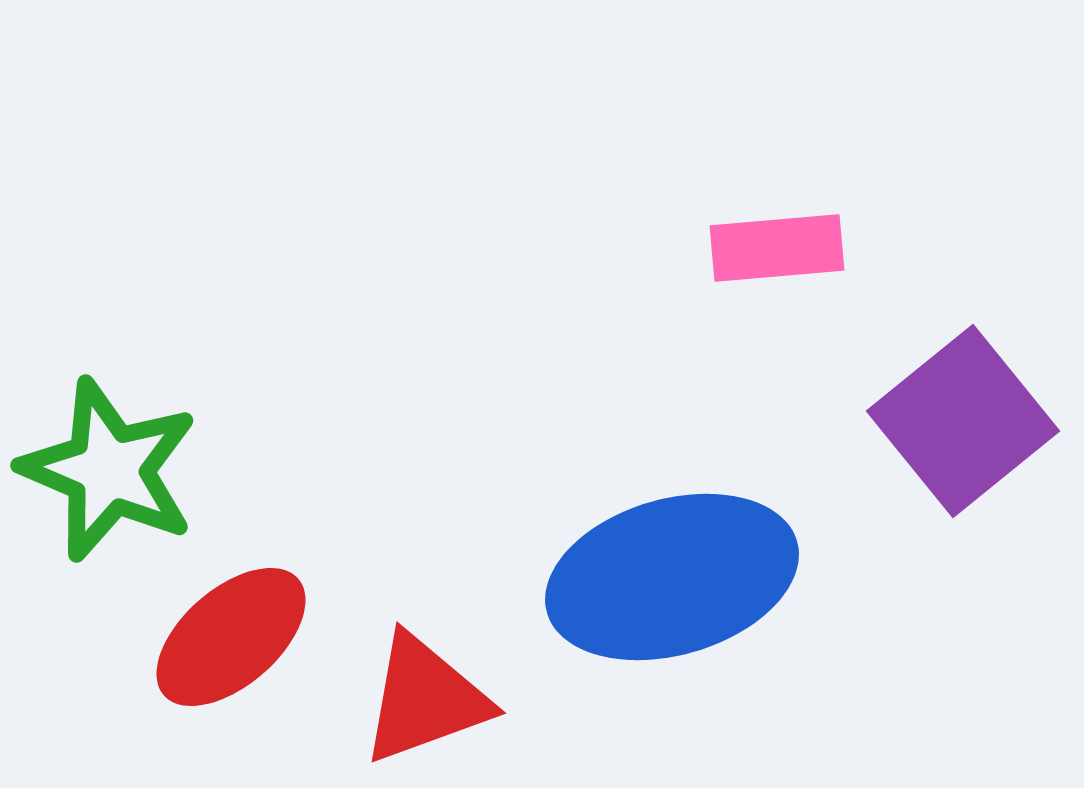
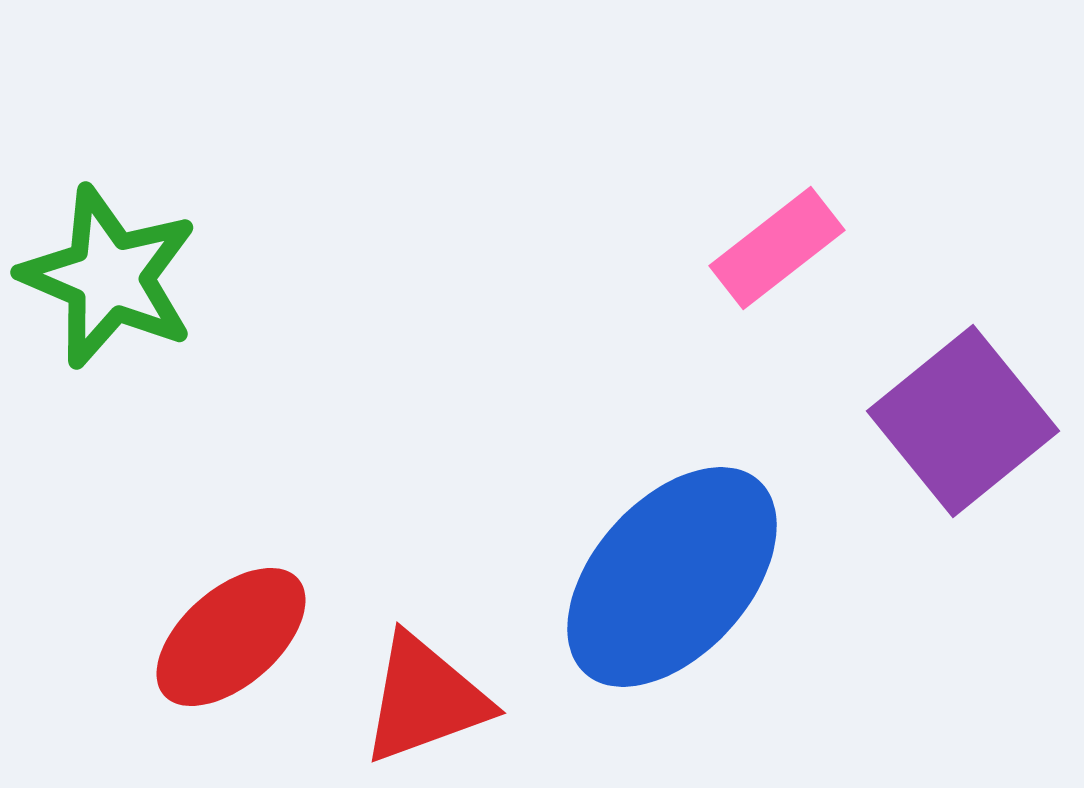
pink rectangle: rotated 33 degrees counterclockwise
green star: moved 193 px up
blue ellipse: rotated 32 degrees counterclockwise
